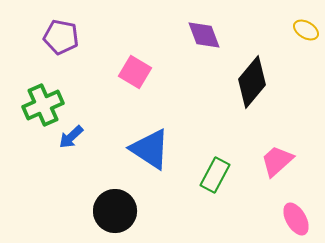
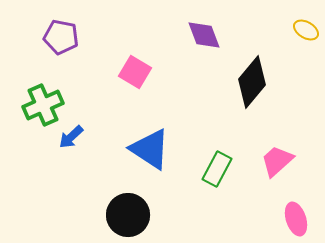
green rectangle: moved 2 px right, 6 px up
black circle: moved 13 px right, 4 px down
pink ellipse: rotated 12 degrees clockwise
